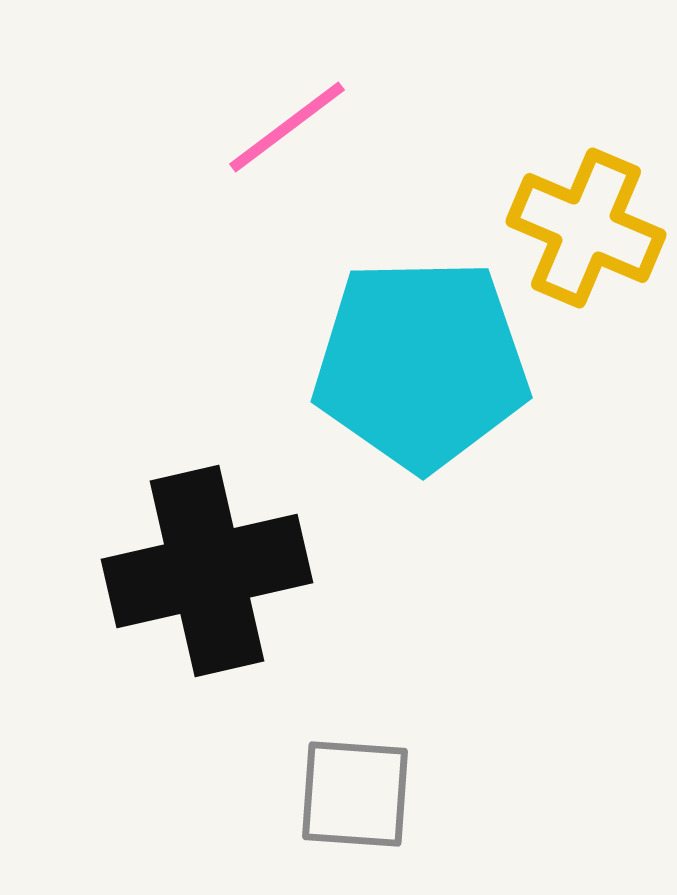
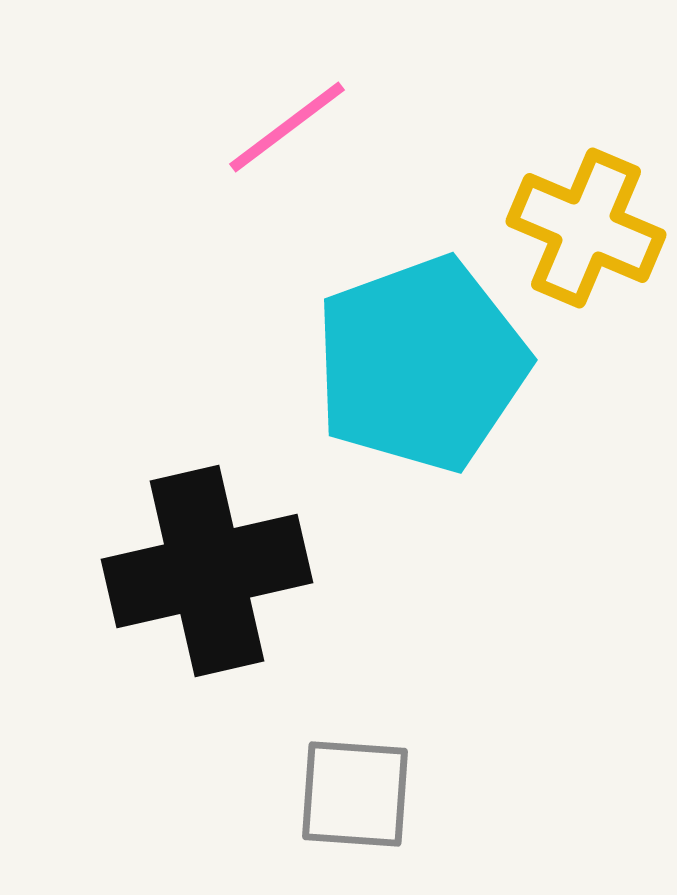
cyan pentagon: rotated 19 degrees counterclockwise
